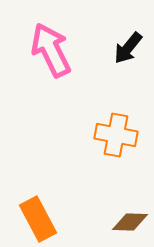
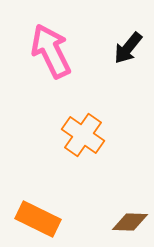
pink arrow: moved 1 px down
orange cross: moved 33 px left; rotated 24 degrees clockwise
orange rectangle: rotated 36 degrees counterclockwise
